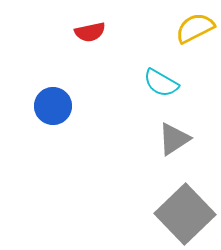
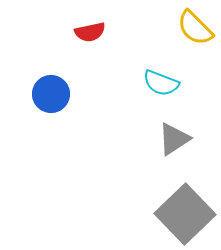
yellow semicircle: rotated 108 degrees counterclockwise
cyan semicircle: rotated 9 degrees counterclockwise
blue circle: moved 2 px left, 12 px up
